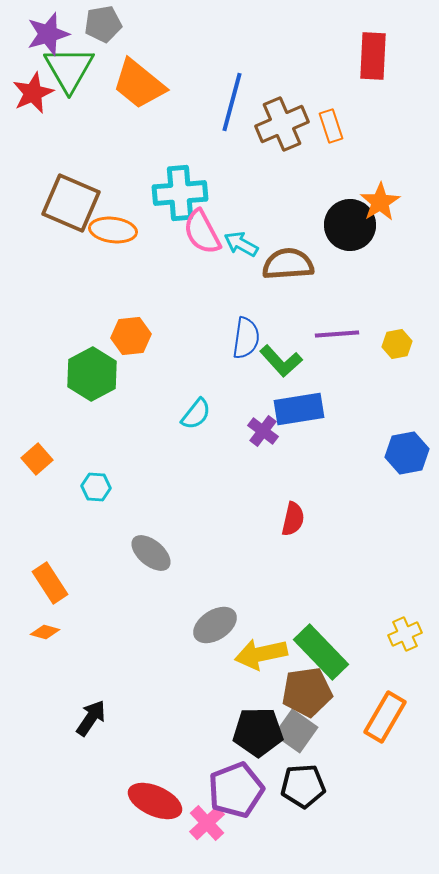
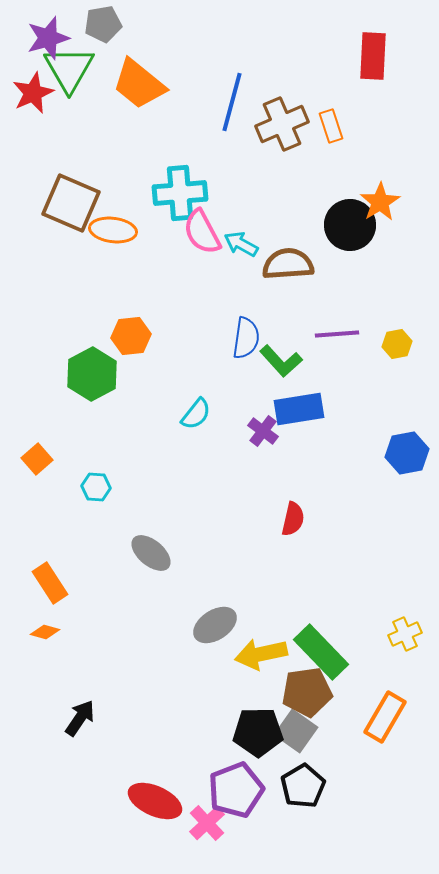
purple star at (48, 34): moved 4 px down
black arrow at (91, 718): moved 11 px left
black pentagon at (303, 786): rotated 27 degrees counterclockwise
